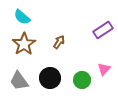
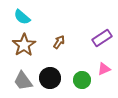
purple rectangle: moved 1 px left, 8 px down
brown star: moved 1 px down
pink triangle: rotated 24 degrees clockwise
gray trapezoid: moved 4 px right
